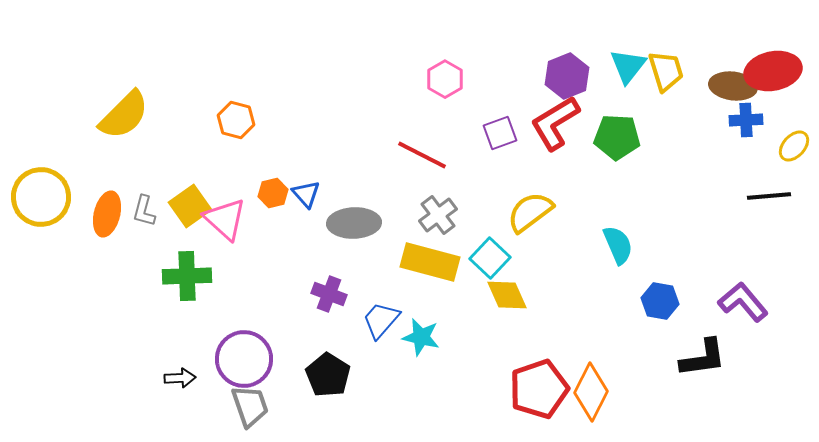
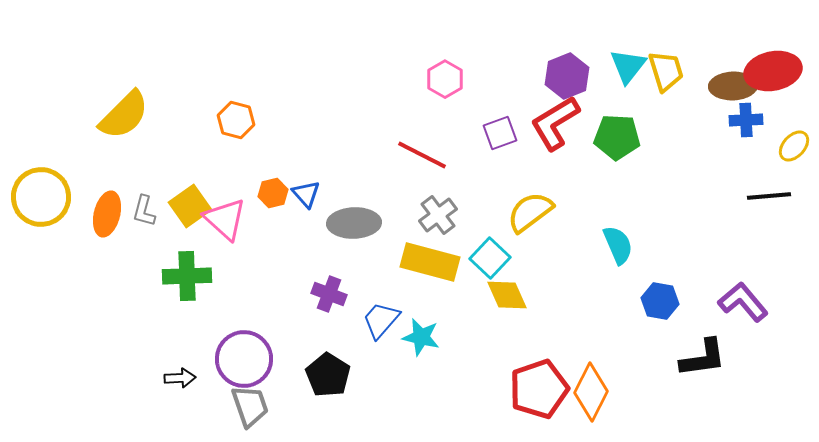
brown ellipse at (733, 86): rotated 9 degrees counterclockwise
